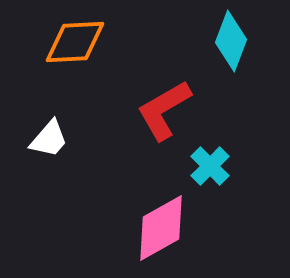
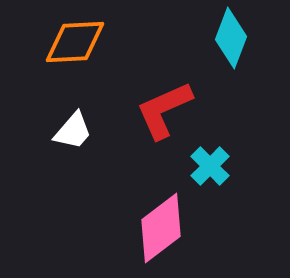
cyan diamond: moved 3 px up
red L-shape: rotated 6 degrees clockwise
white trapezoid: moved 24 px right, 8 px up
pink diamond: rotated 8 degrees counterclockwise
